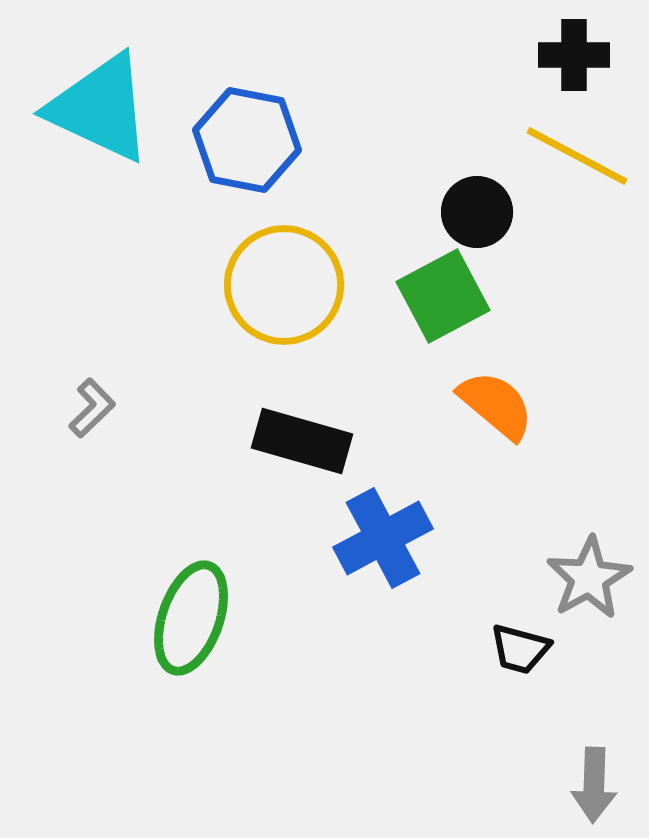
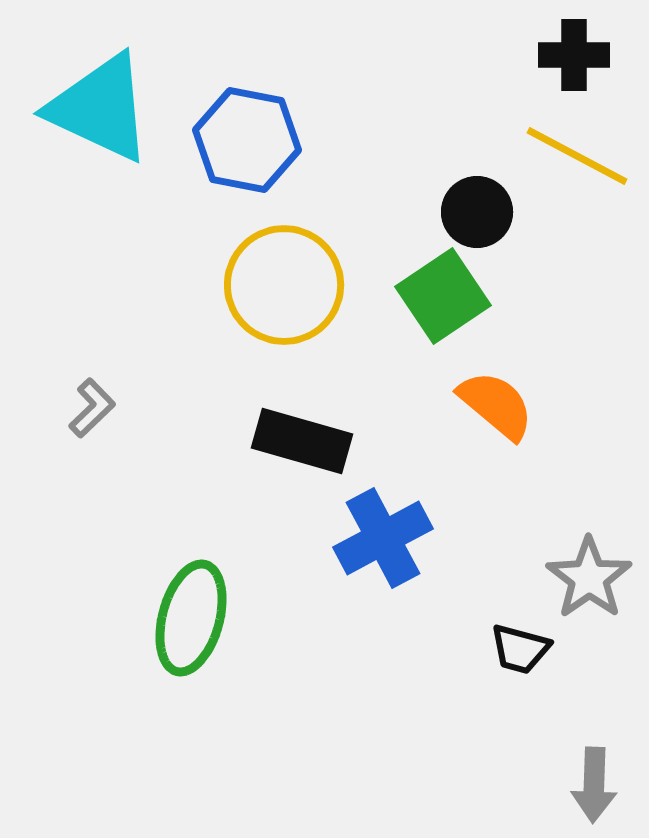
green square: rotated 6 degrees counterclockwise
gray star: rotated 6 degrees counterclockwise
green ellipse: rotated 4 degrees counterclockwise
